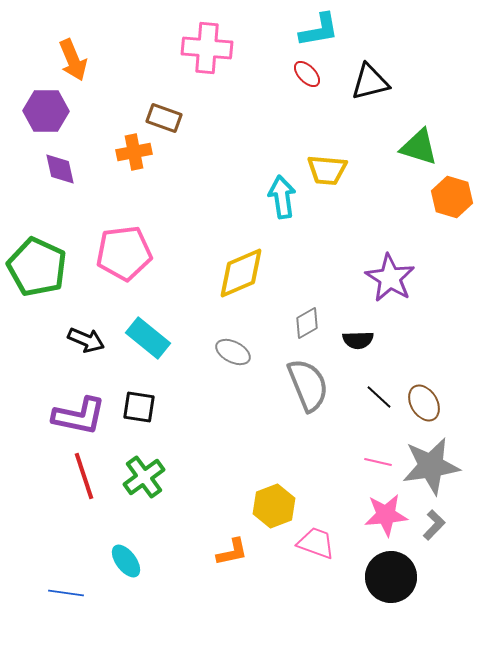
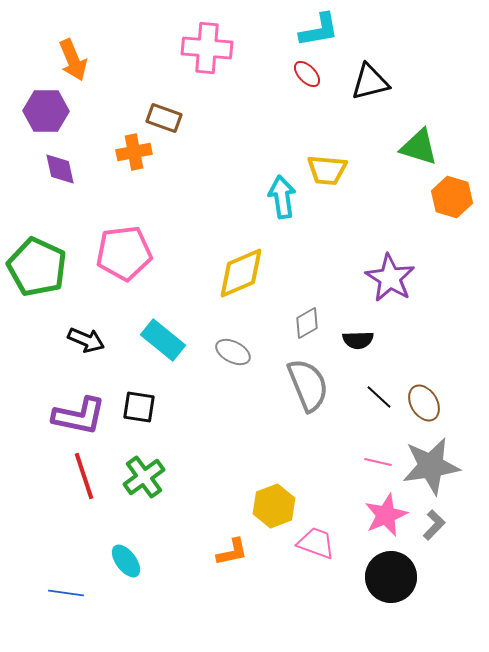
cyan rectangle: moved 15 px right, 2 px down
pink star: rotated 18 degrees counterclockwise
